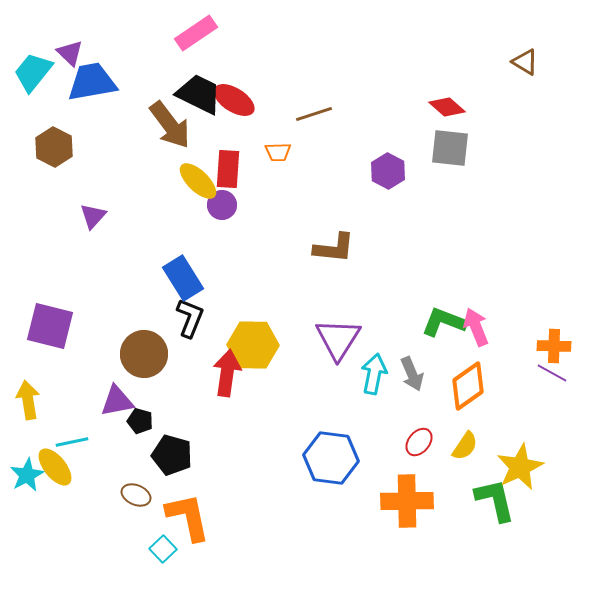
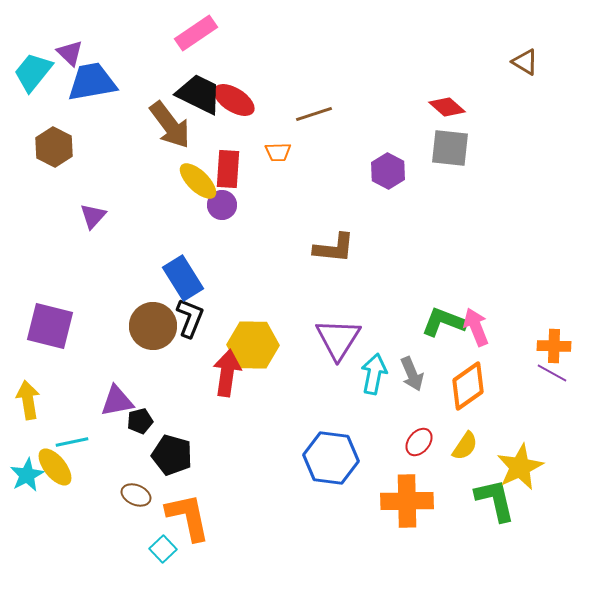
brown circle at (144, 354): moved 9 px right, 28 px up
black pentagon at (140, 421): rotated 30 degrees counterclockwise
